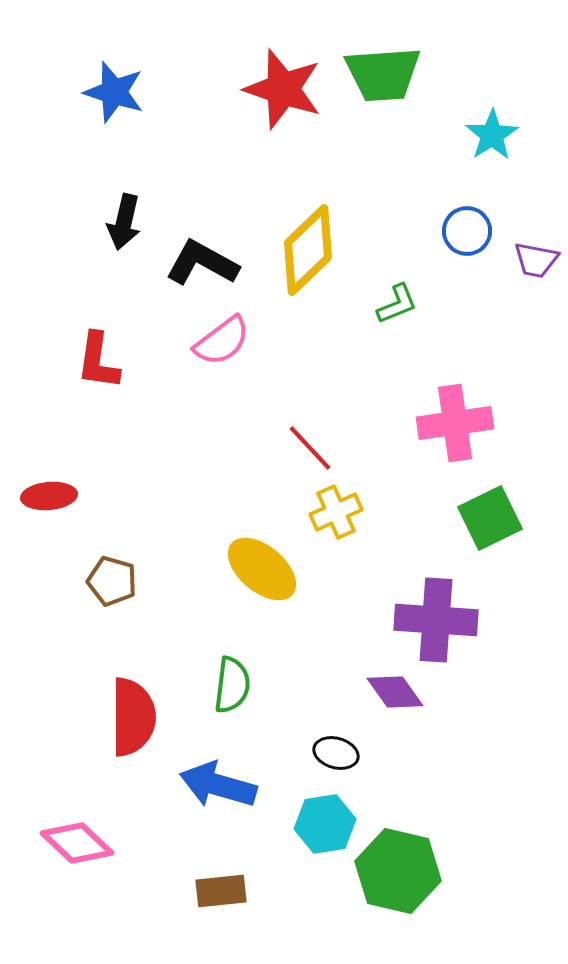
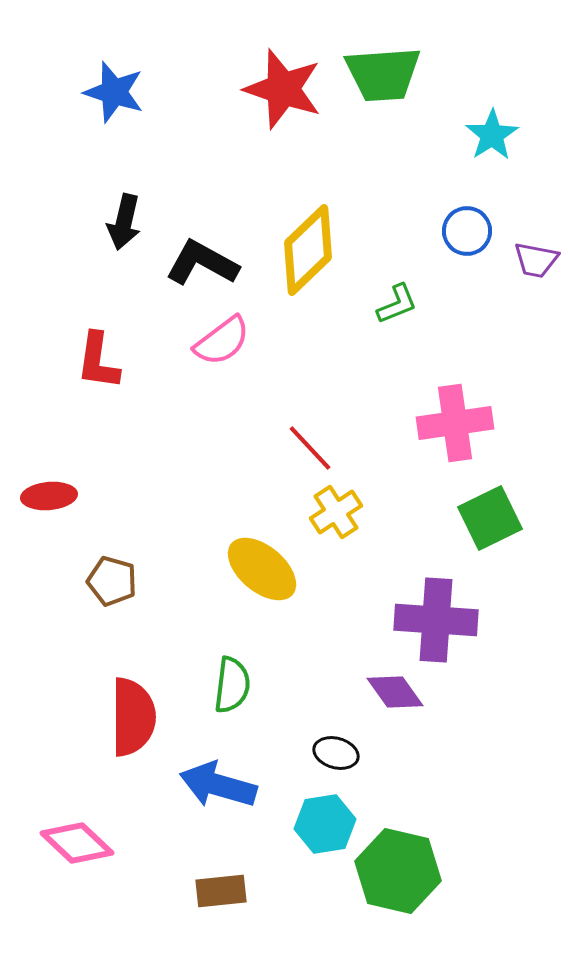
yellow cross: rotated 9 degrees counterclockwise
